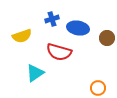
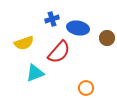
yellow semicircle: moved 2 px right, 7 px down
red semicircle: rotated 65 degrees counterclockwise
cyan triangle: rotated 12 degrees clockwise
orange circle: moved 12 px left
